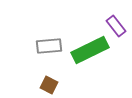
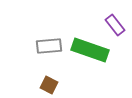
purple rectangle: moved 1 px left, 1 px up
green rectangle: rotated 45 degrees clockwise
